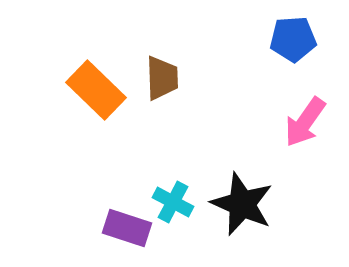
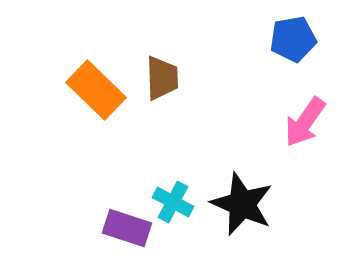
blue pentagon: rotated 6 degrees counterclockwise
